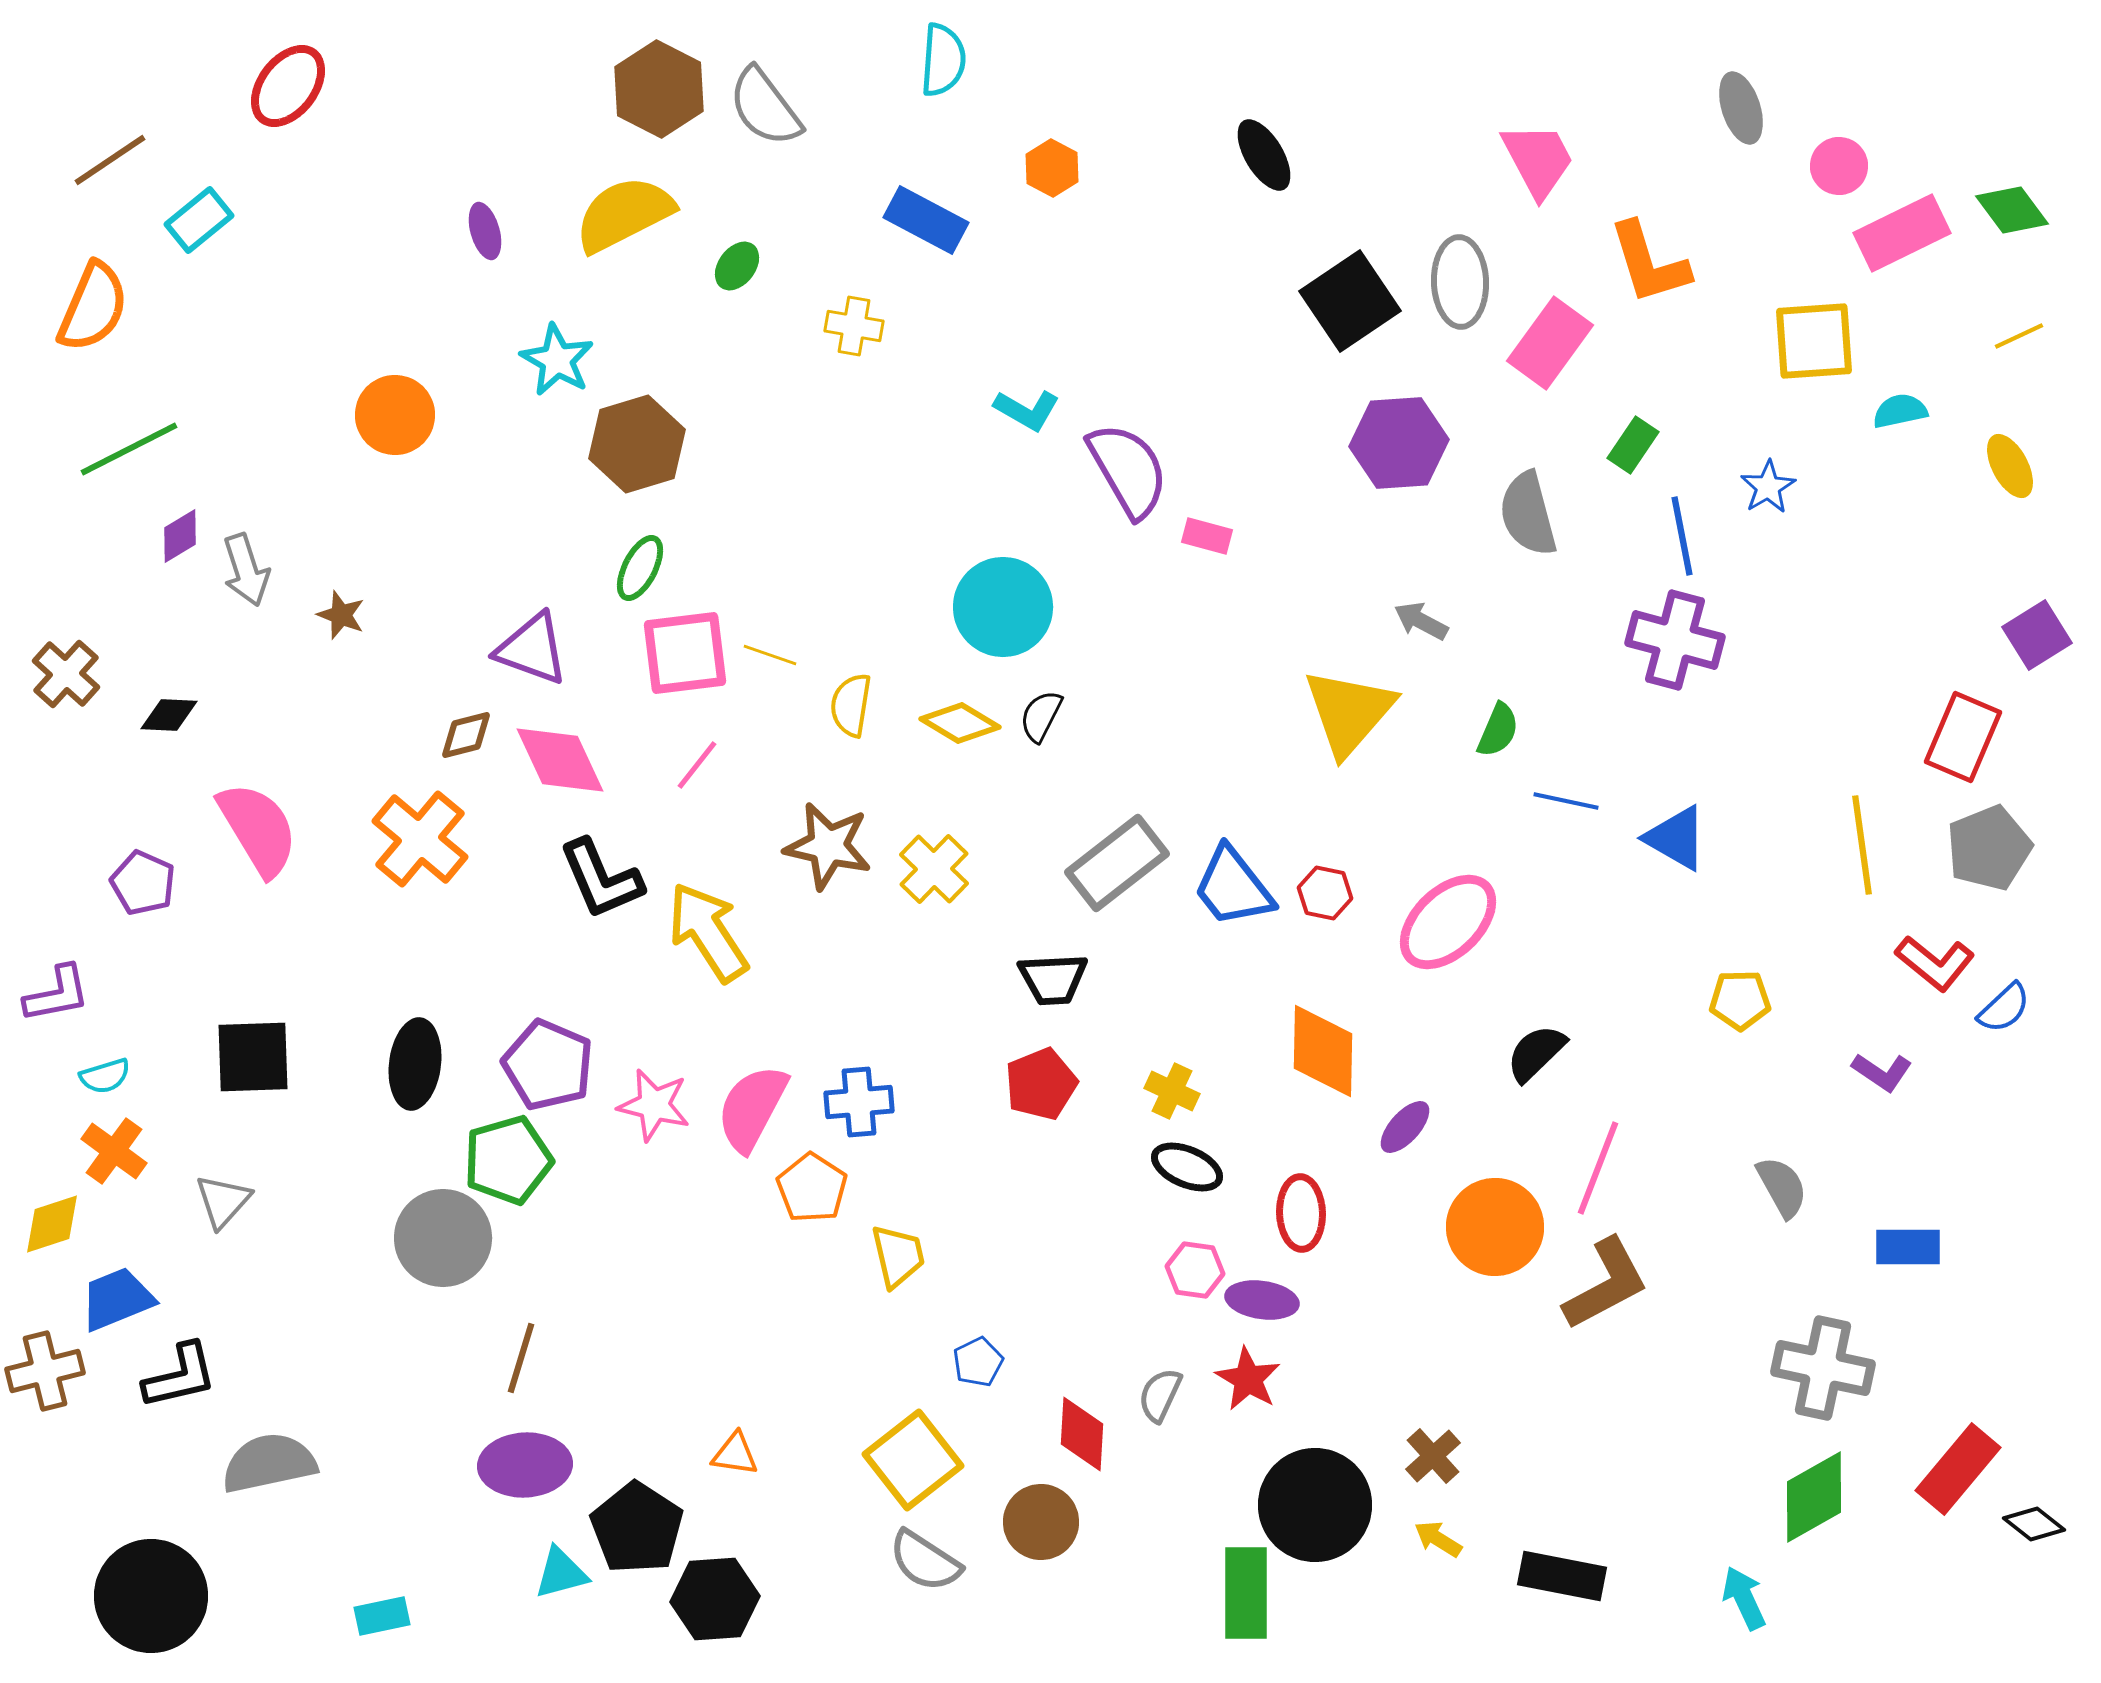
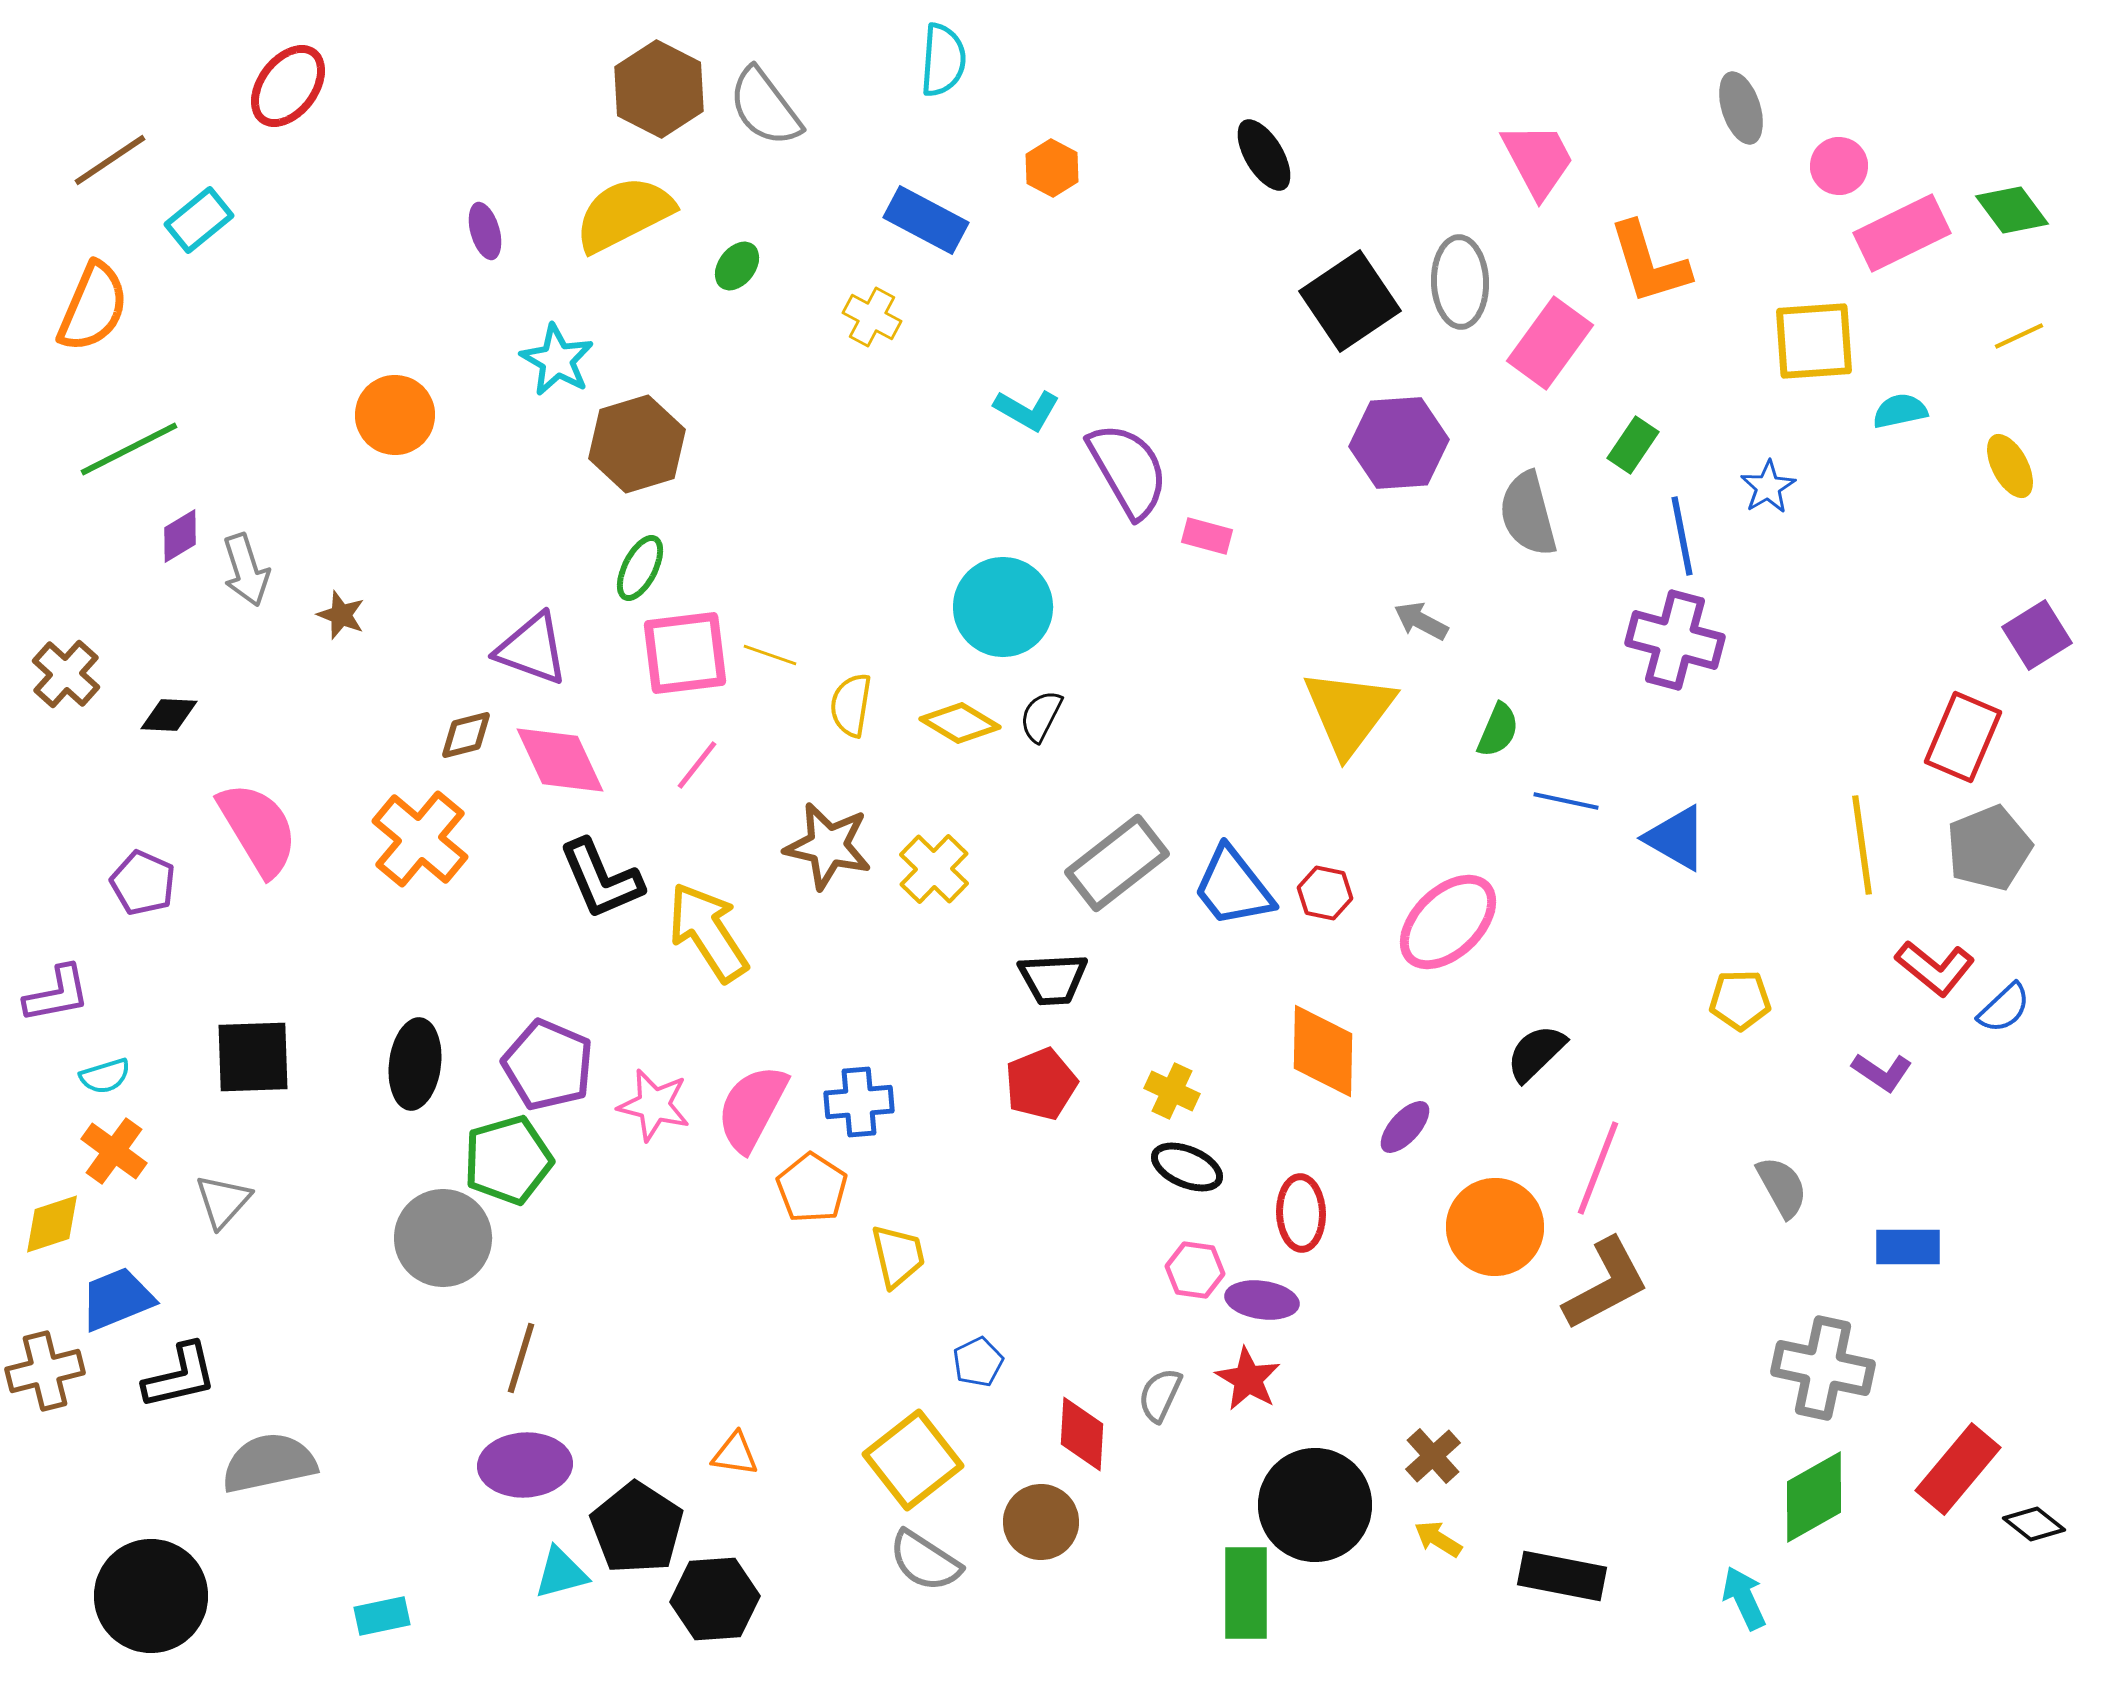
yellow cross at (854, 326): moved 18 px right, 9 px up; rotated 18 degrees clockwise
yellow triangle at (1349, 712): rotated 4 degrees counterclockwise
red L-shape at (1935, 963): moved 5 px down
